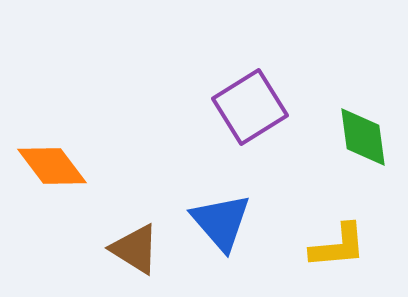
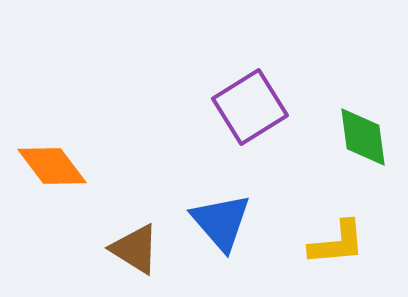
yellow L-shape: moved 1 px left, 3 px up
